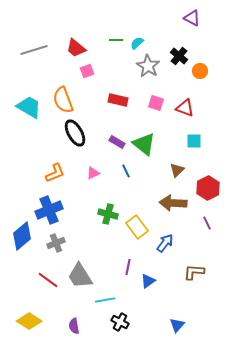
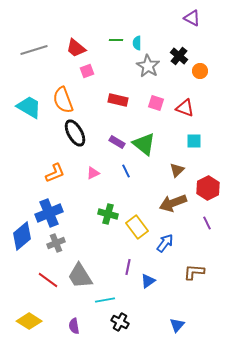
cyan semicircle at (137, 43): rotated 48 degrees counterclockwise
brown arrow at (173, 203): rotated 24 degrees counterclockwise
blue cross at (49, 210): moved 3 px down
